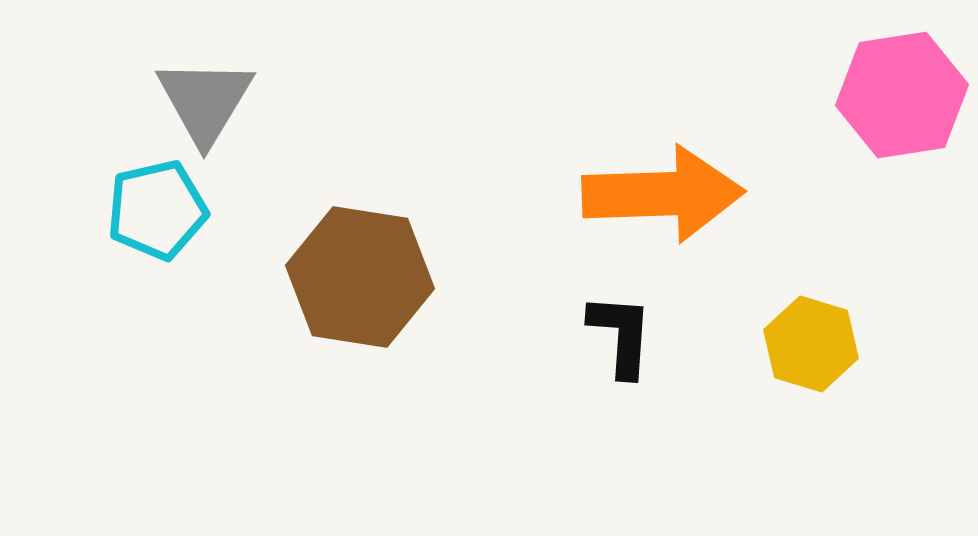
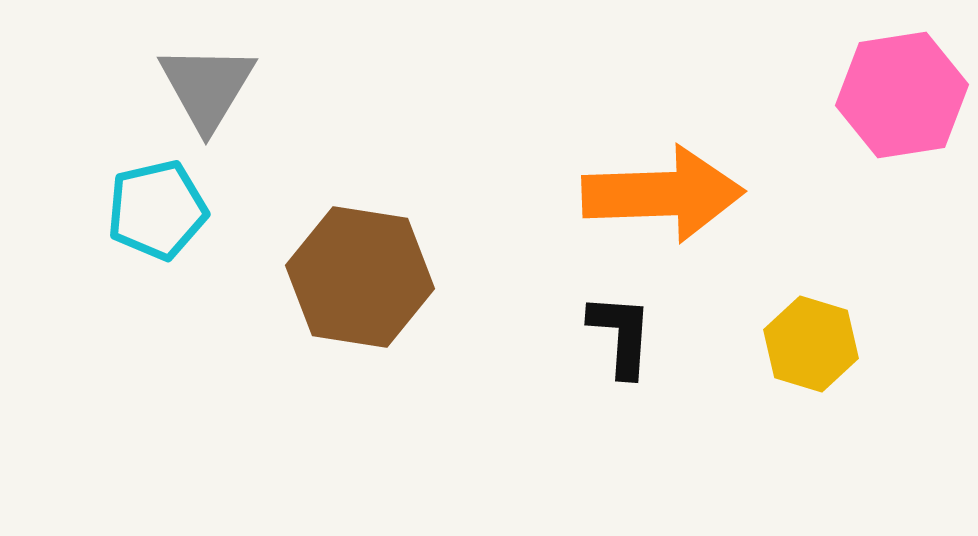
gray triangle: moved 2 px right, 14 px up
